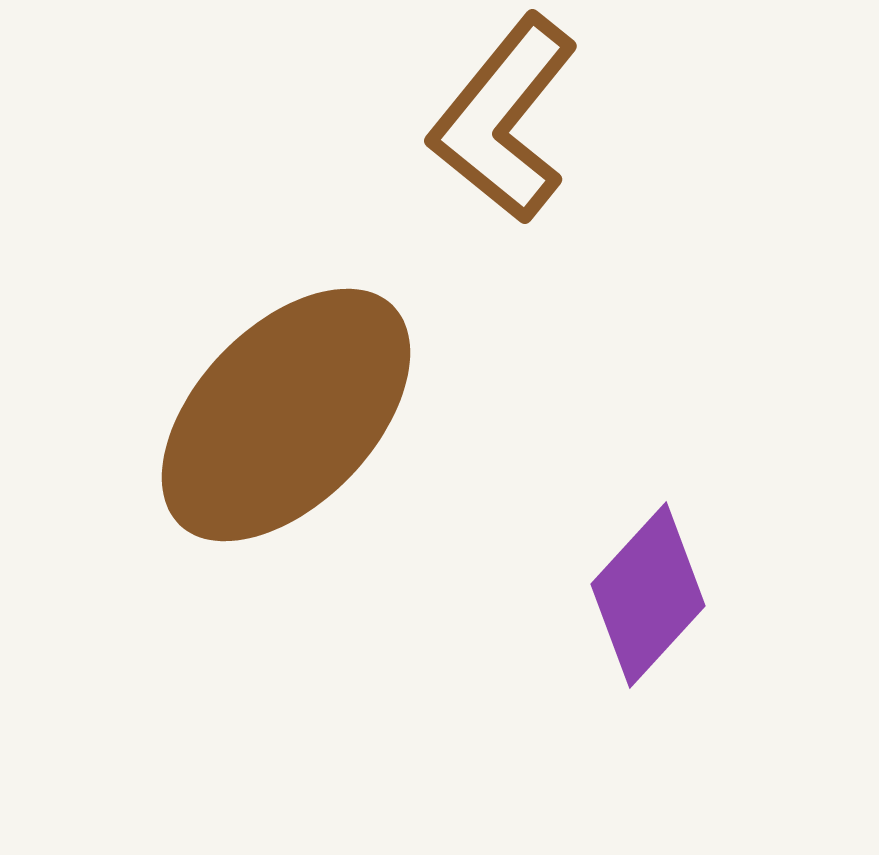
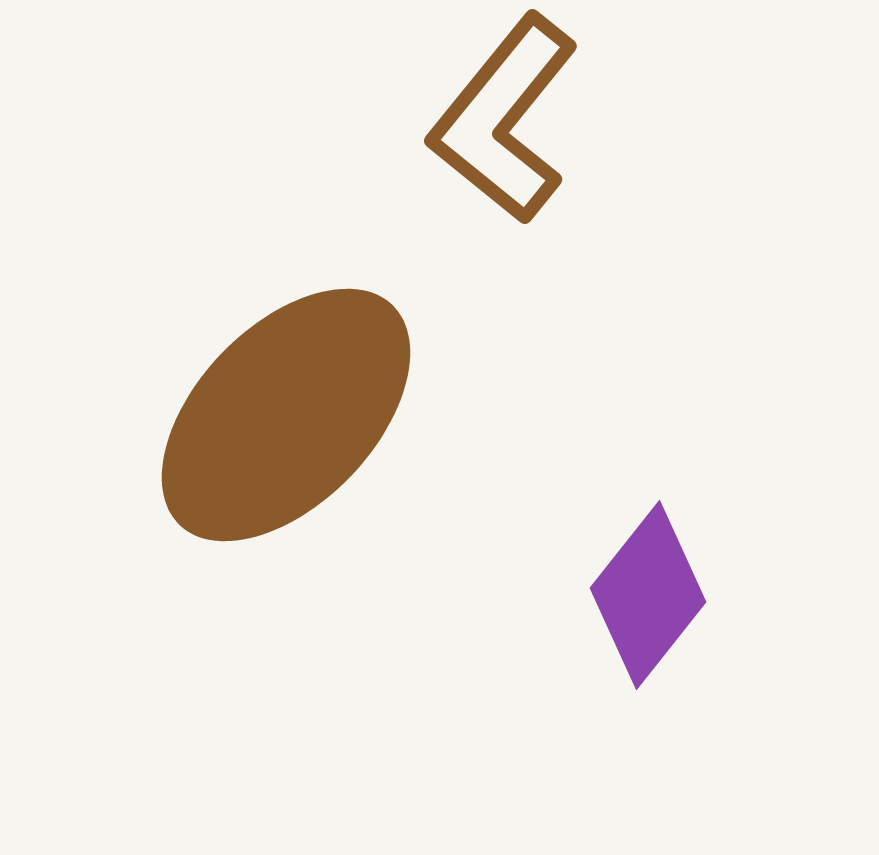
purple diamond: rotated 4 degrees counterclockwise
